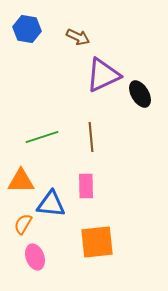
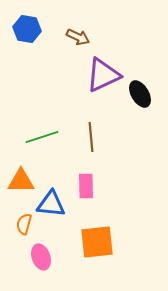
orange semicircle: moved 1 px right; rotated 15 degrees counterclockwise
pink ellipse: moved 6 px right
